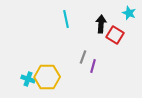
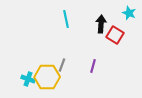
gray line: moved 21 px left, 8 px down
